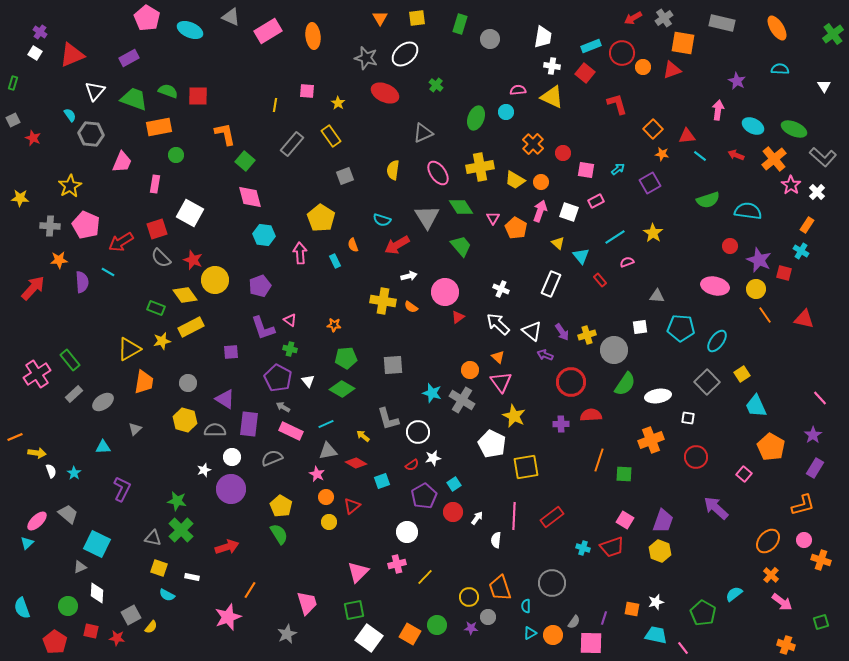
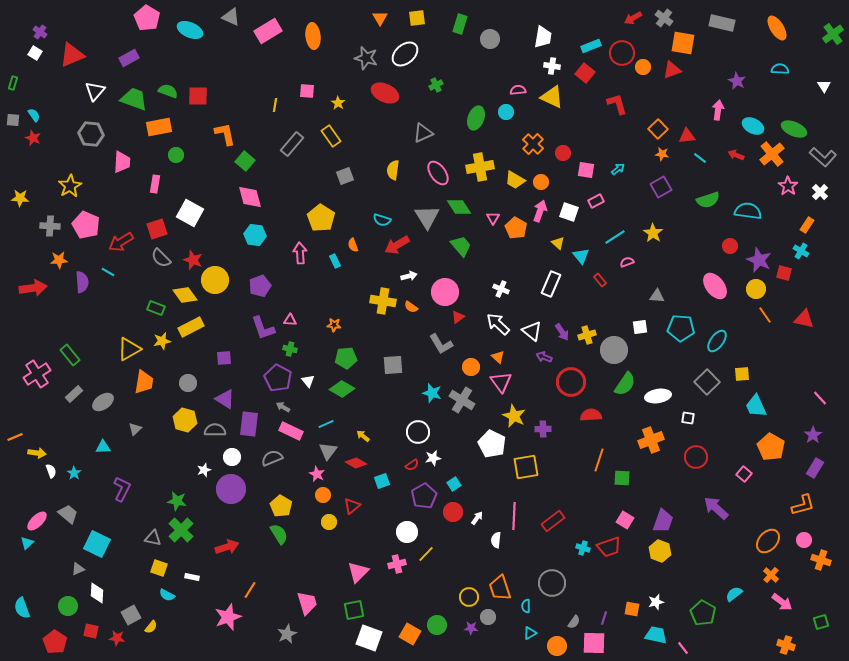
gray cross at (664, 18): rotated 18 degrees counterclockwise
green cross at (436, 85): rotated 24 degrees clockwise
cyan semicircle at (70, 115): moved 36 px left
gray square at (13, 120): rotated 32 degrees clockwise
orange square at (653, 129): moved 5 px right
cyan line at (700, 156): moved 2 px down
orange cross at (774, 159): moved 2 px left, 5 px up
pink trapezoid at (122, 162): rotated 20 degrees counterclockwise
purple square at (650, 183): moved 11 px right, 4 px down
pink star at (791, 185): moved 3 px left, 1 px down
white cross at (817, 192): moved 3 px right
green diamond at (461, 207): moved 2 px left
cyan hexagon at (264, 235): moved 9 px left
pink ellipse at (715, 286): rotated 40 degrees clockwise
red arrow at (33, 288): rotated 40 degrees clockwise
pink triangle at (290, 320): rotated 32 degrees counterclockwise
purple square at (231, 352): moved 7 px left, 6 px down
purple arrow at (545, 355): moved 1 px left, 2 px down
green rectangle at (70, 360): moved 5 px up
orange circle at (470, 370): moved 1 px right, 3 px up
yellow square at (742, 374): rotated 28 degrees clockwise
gray L-shape at (388, 419): moved 53 px right, 75 px up; rotated 15 degrees counterclockwise
purple cross at (561, 424): moved 18 px left, 5 px down
gray triangle at (328, 451): rotated 42 degrees counterclockwise
green square at (624, 474): moved 2 px left, 4 px down
orange circle at (326, 497): moved 3 px left, 2 px up
red rectangle at (552, 517): moved 1 px right, 4 px down
red trapezoid at (612, 547): moved 3 px left
gray triangle at (80, 567): moved 2 px left, 2 px down
yellow line at (425, 577): moved 1 px right, 23 px up
orange circle at (553, 635): moved 4 px right, 11 px down
white square at (369, 638): rotated 16 degrees counterclockwise
pink square at (591, 643): moved 3 px right
